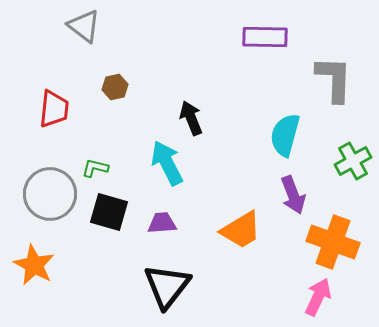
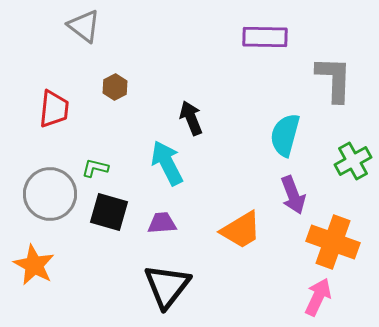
brown hexagon: rotated 15 degrees counterclockwise
